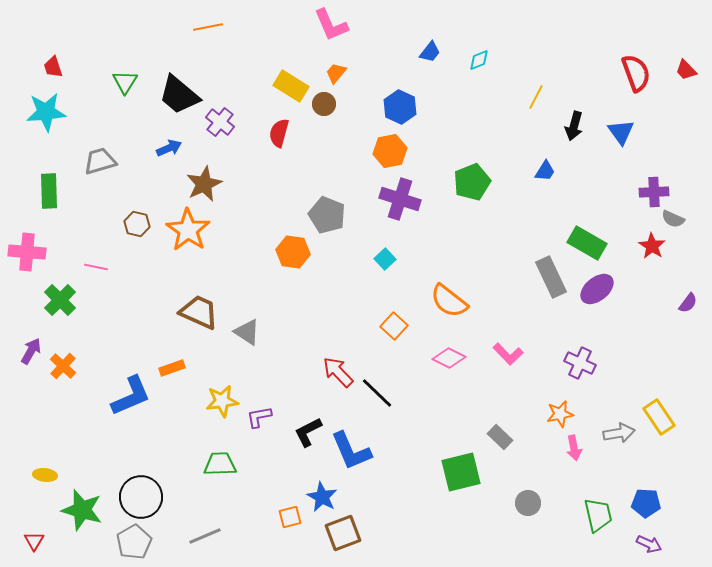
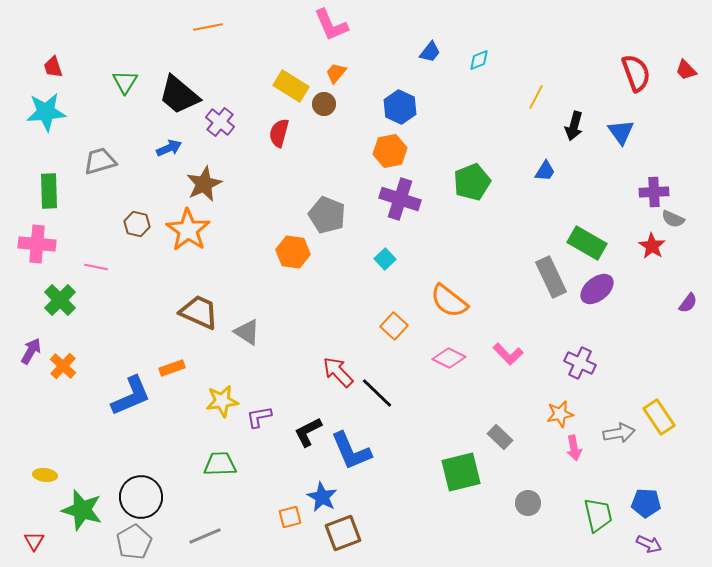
pink cross at (27, 252): moved 10 px right, 8 px up
